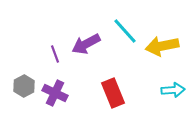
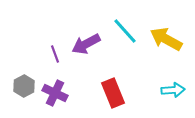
yellow arrow: moved 4 px right, 7 px up; rotated 40 degrees clockwise
